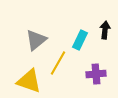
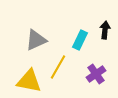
gray triangle: rotated 15 degrees clockwise
yellow line: moved 4 px down
purple cross: rotated 30 degrees counterclockwise
yellow triangle: rotated 8 degrees counterclockwise
